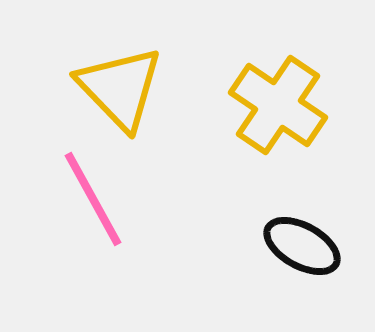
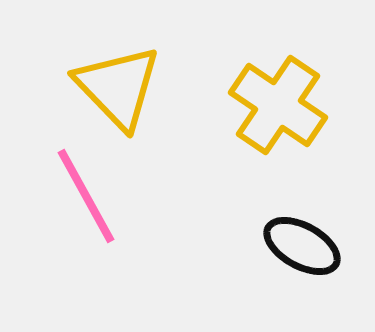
yellow triangle: moved 2 px left, 1 px up
pink line: moved 7 px left, 3 px up
